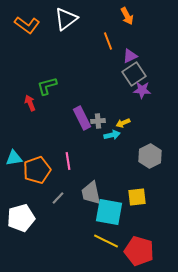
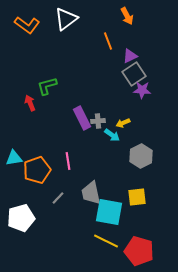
cyan arrow: rotated 49 degrees clockwise
gray hexagon: moved 9 px left
